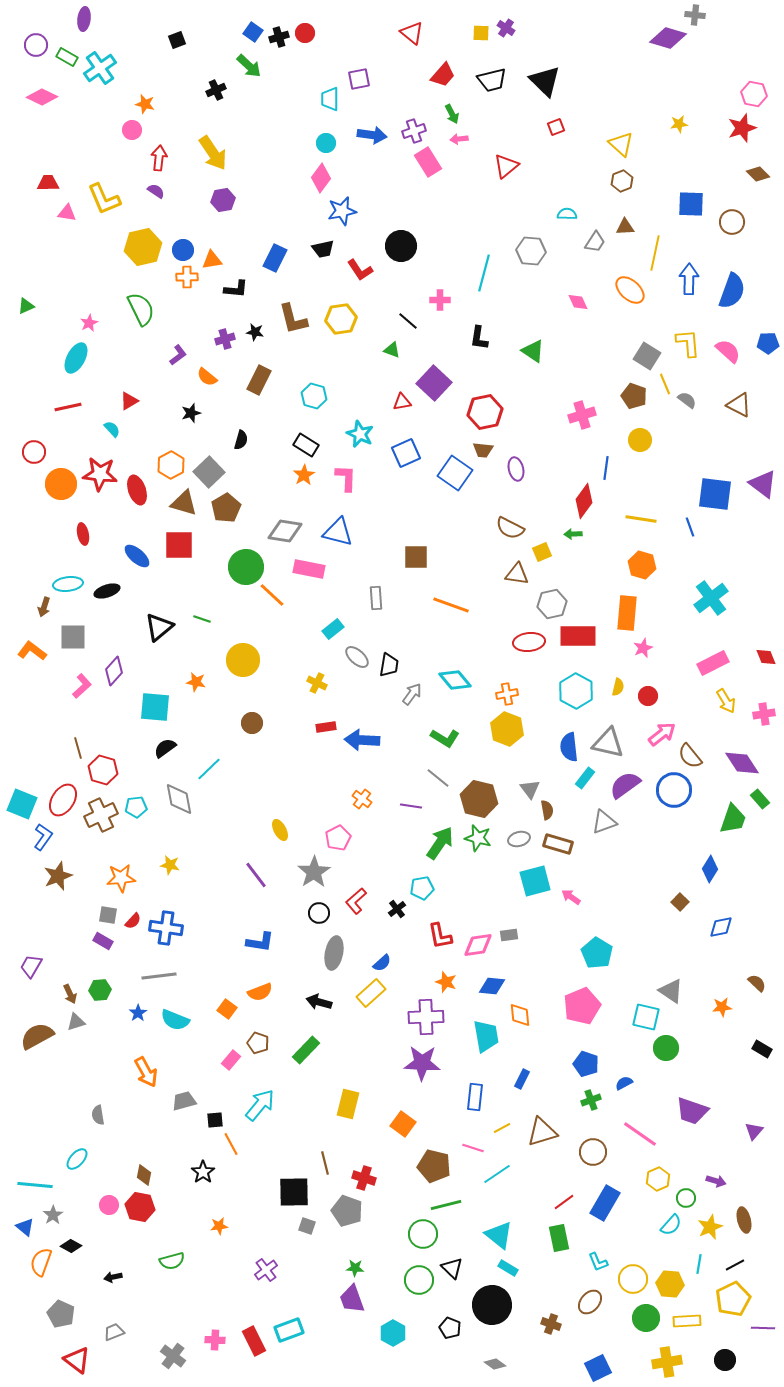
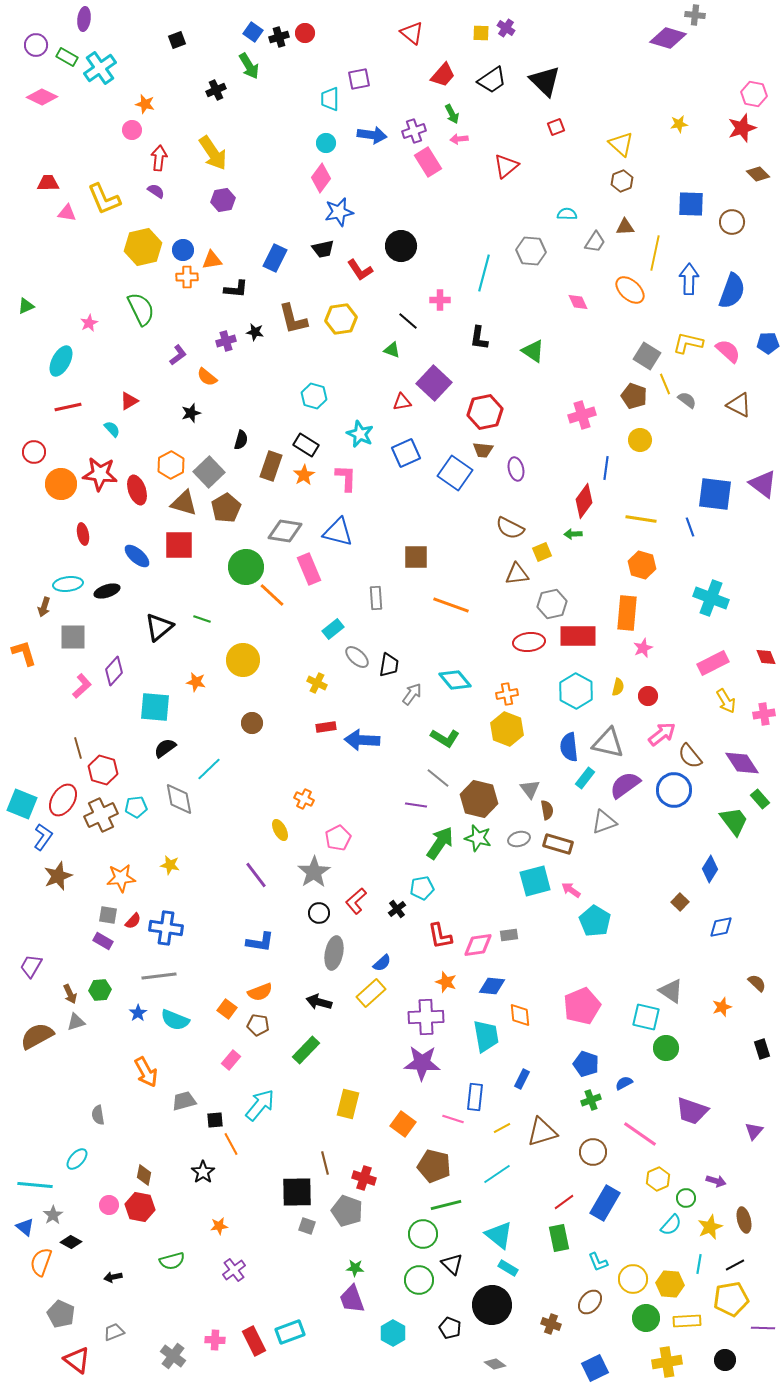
green arrow at (249, 66): rotated 16 degrees clockwise
black trapezoid at (492, 80): rotated 20 degrees counterclockwise
blue star at (342, 211): moved 3 px left, 1 px down
purple cross at (225, 339): moved 1 px right, 2 px down
yellow L-shape at (688, 343): rotated 72 degrees counterclockwise
cyan ellipse at (76, 358): moved 15 px left, 3 px down
brown rectangle at (259, 380): moved 12 px right, 86 px down; rotated 8 degrees counterclockwise
pink rectangle at (309, 569): rotated 56 degrees clockwise
brown triangle at (517, 574): rotated 15 degrees counterclockwise
cyan cross at (711, 598): rotated 32 degrees counterclockwise
orange L-shape at (32, 651): moved 8 px left, 2 px down; rotated 36 degrees clockwise
orange cross at (362, 799): moved 58 px left; rotated 12 degrees counterclockwise
purple line at (411, 806): moved 5 px right, 1 px up
green trapezoid at (733, 819): moved 1 px right, 2 px down; rotated 56 degrees counterclockwise
pink arrow at (571, 897): moved 7 px up
cyan pentagon at (597, 953): moved 2 px left, 32 px up
orange star at (722, 1007): rotated 12 degrees counterclockwise
brown pentagon at (258, 1043): moved 18 px up; rotated 10 degrees counterclockwise
black rectangle at (762, 1049): rotated 42 degrees clockwise
pink line at (473, 1148): moved 20 px left, 29 px up
black square at (294, 1192): moved 3 px right
black diamond at (71, 1246): moved 4 px up
black triangle at (452, 1268): moved 4 px up
purple cross at (266, 1270): moved 32 px left
yellow pentagon at (733, 1299): moved 2 px left; rotated 16 degrees clockwise
cyan rectangle at (289, 1330): moved 1 px right, 2 px down
blue square at (598, 1368): moved 3 px left
